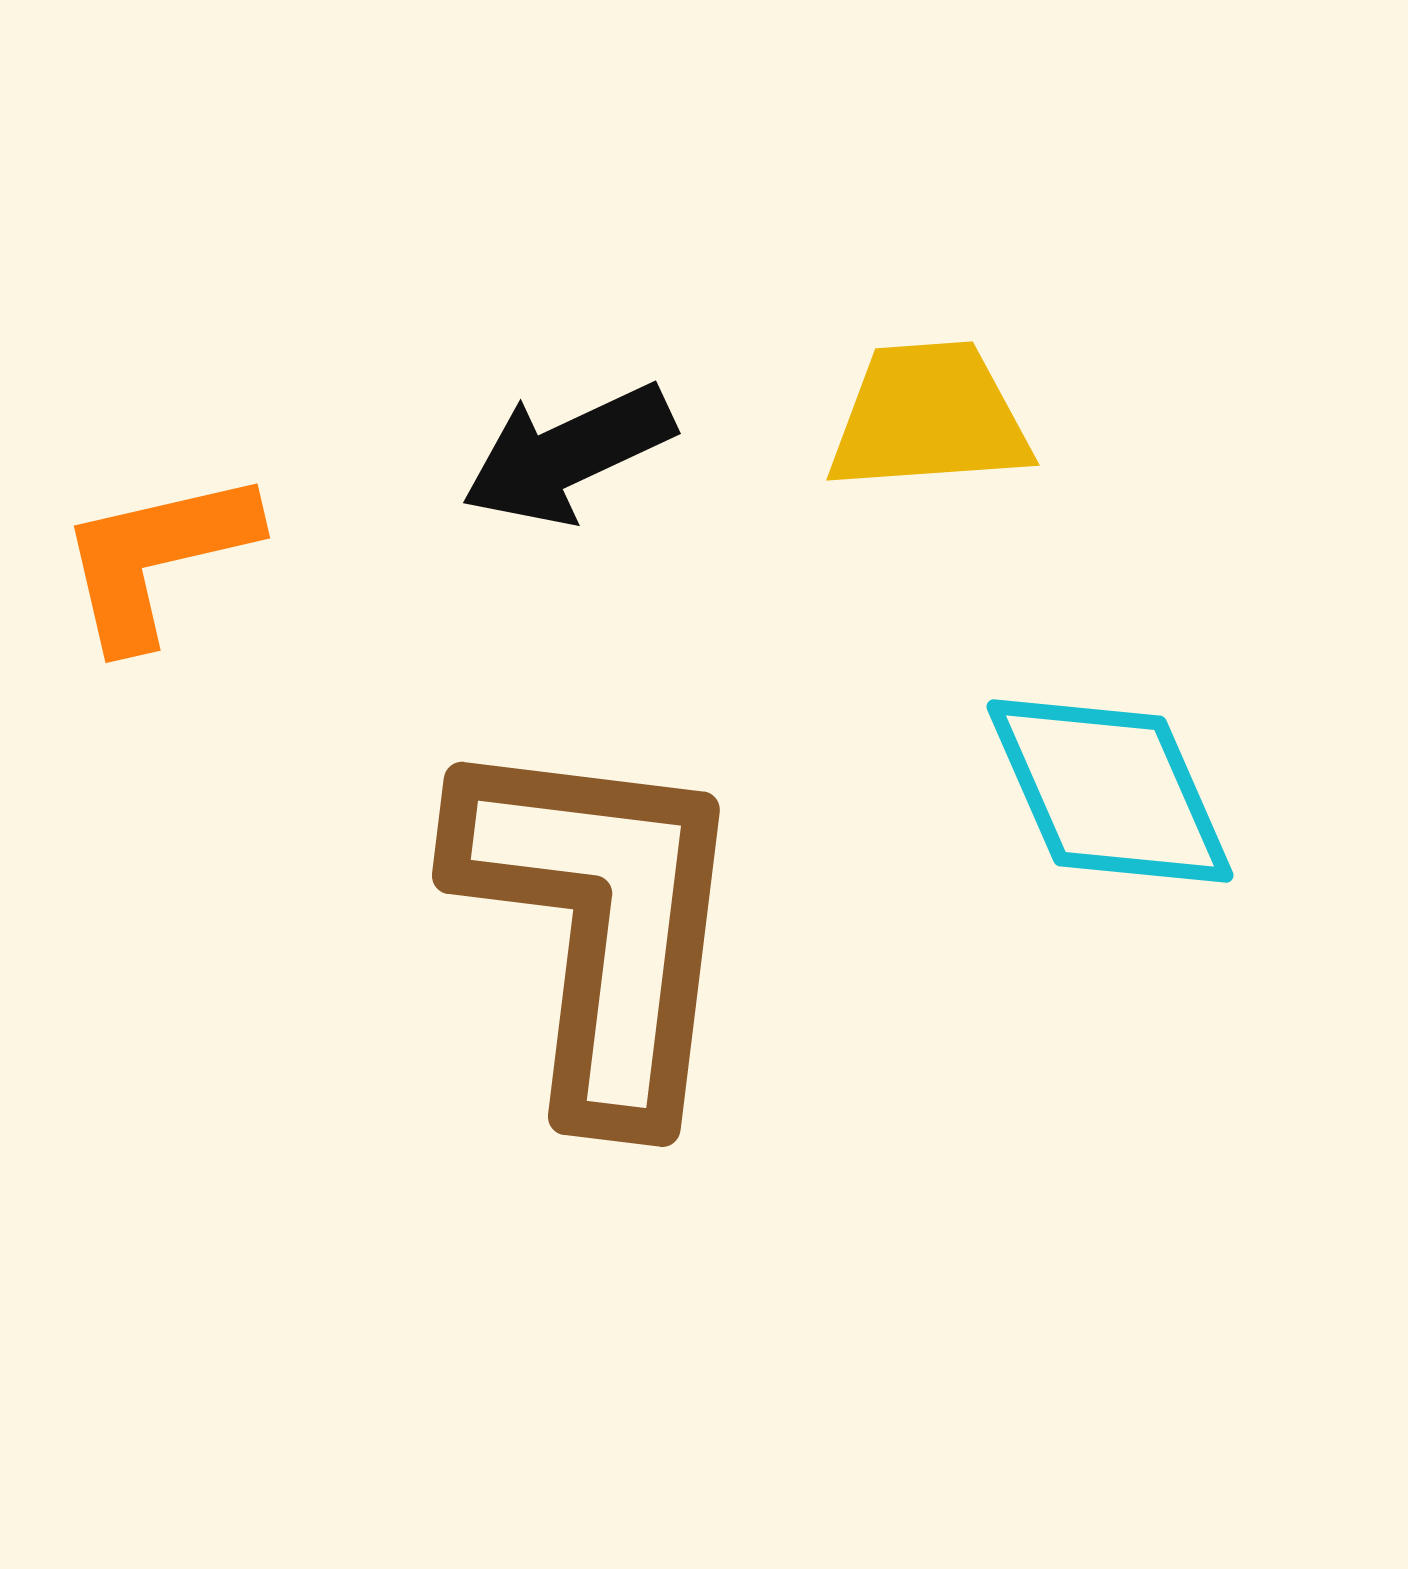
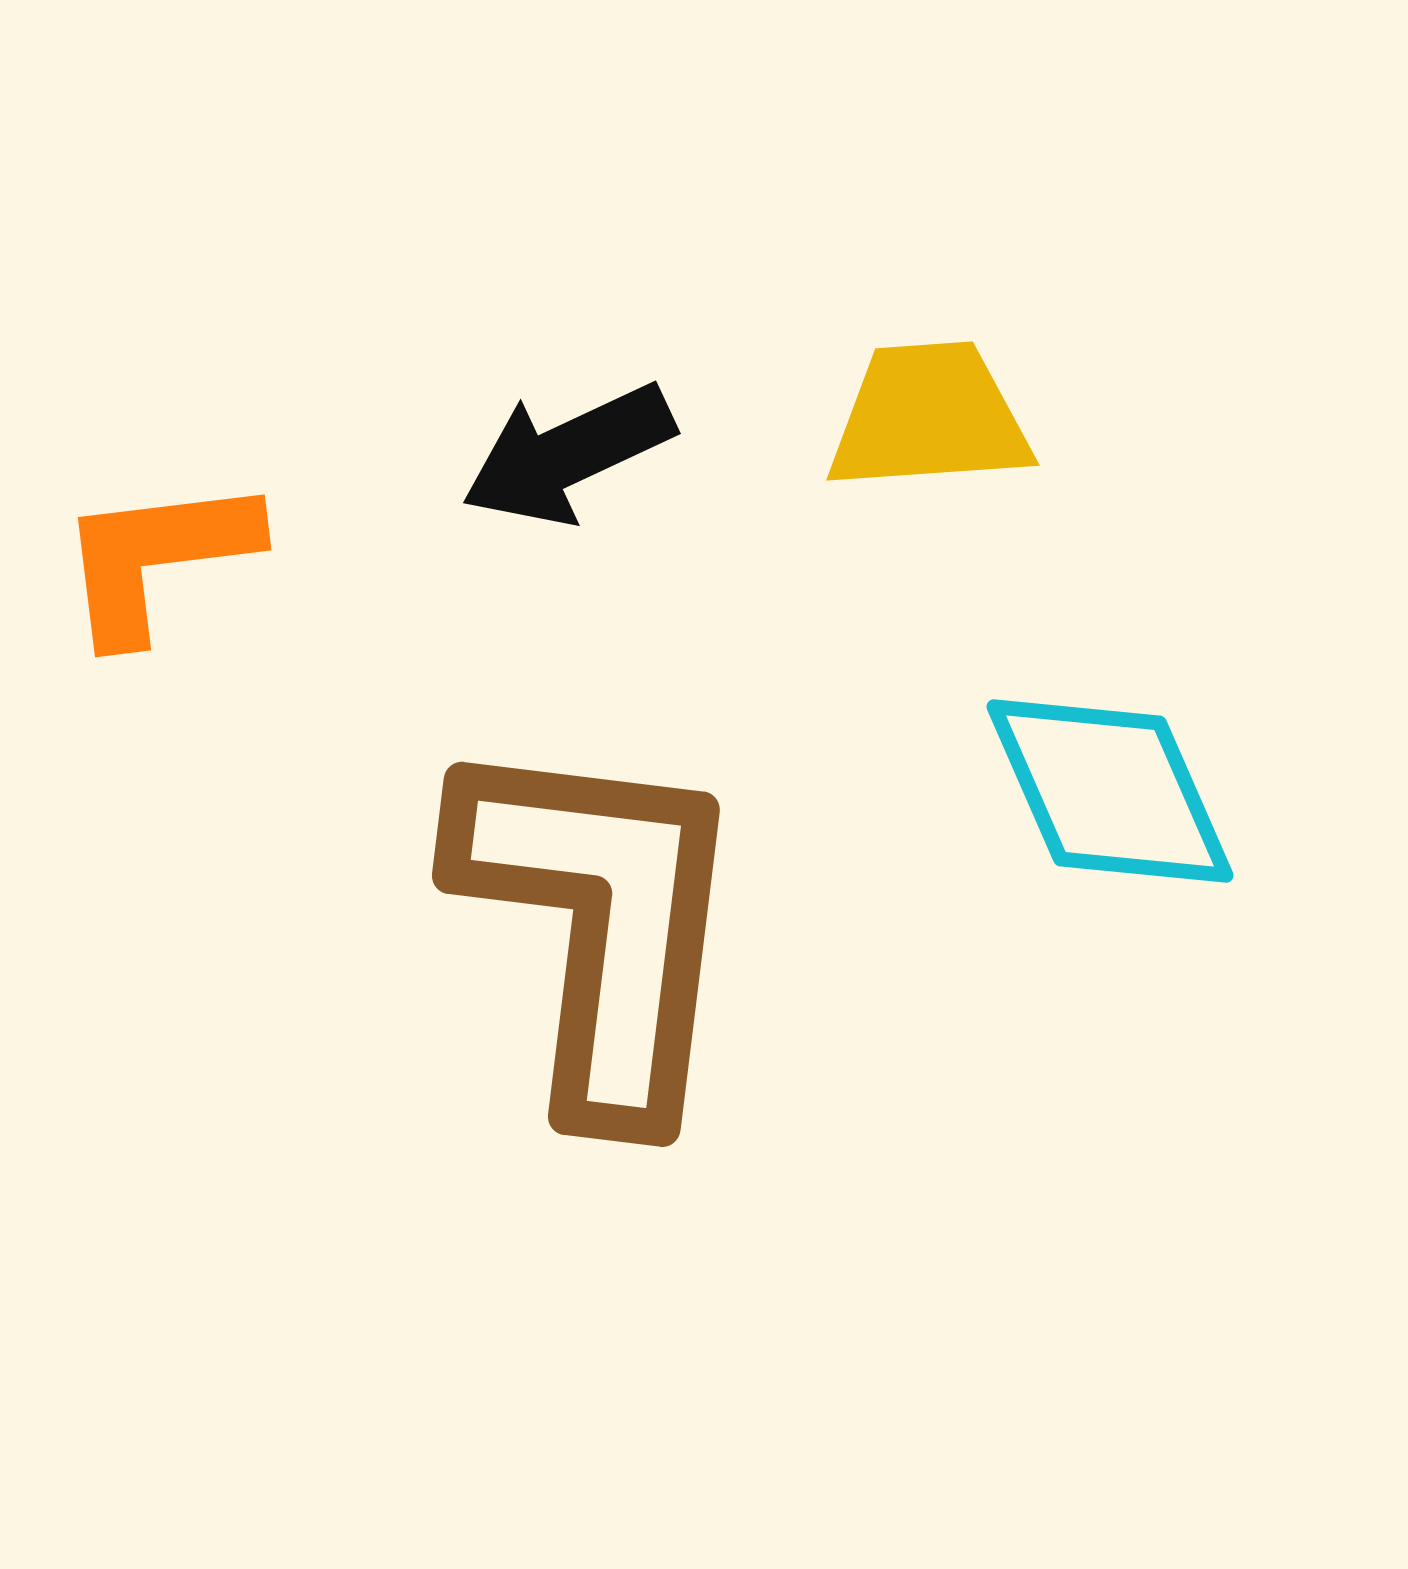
orange L-shape: rotated 6 degrees clockwise
